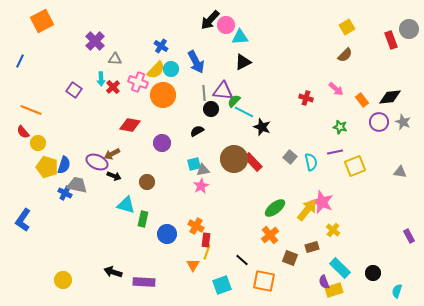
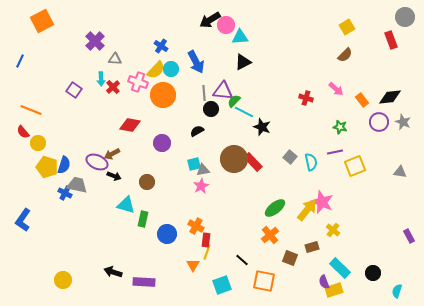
black arrow at (210, 20): rotated 15 degrees clockwise
gray circle at (409, 29): moved 4 px left, 12 px up
